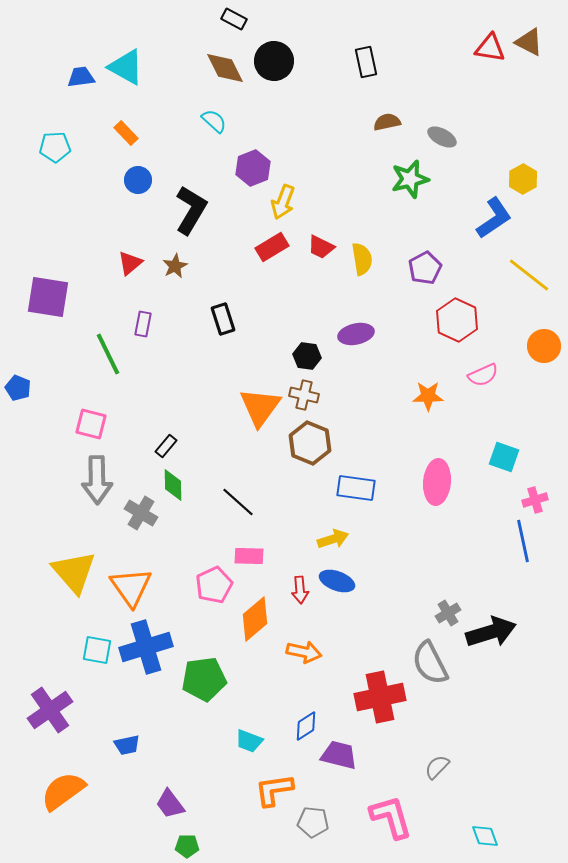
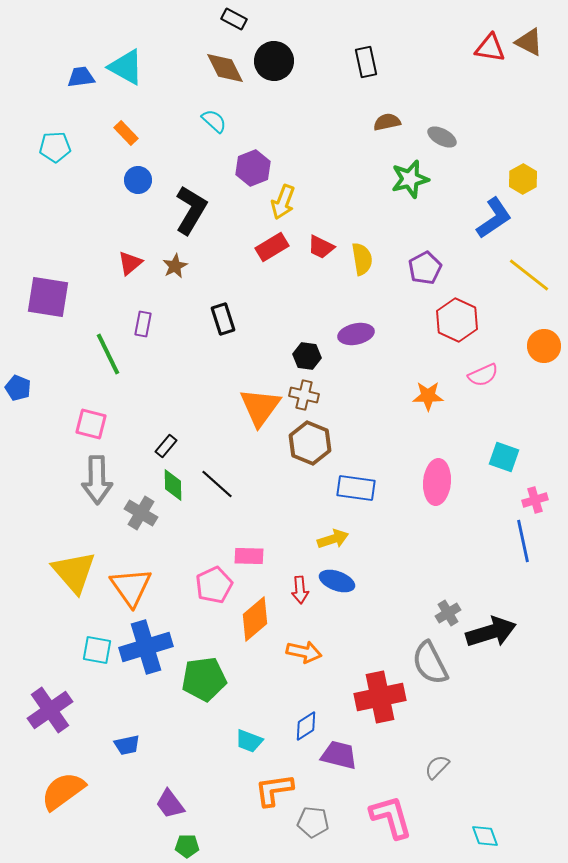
black line at (238, 502): moved 21 px left, 18 px up
